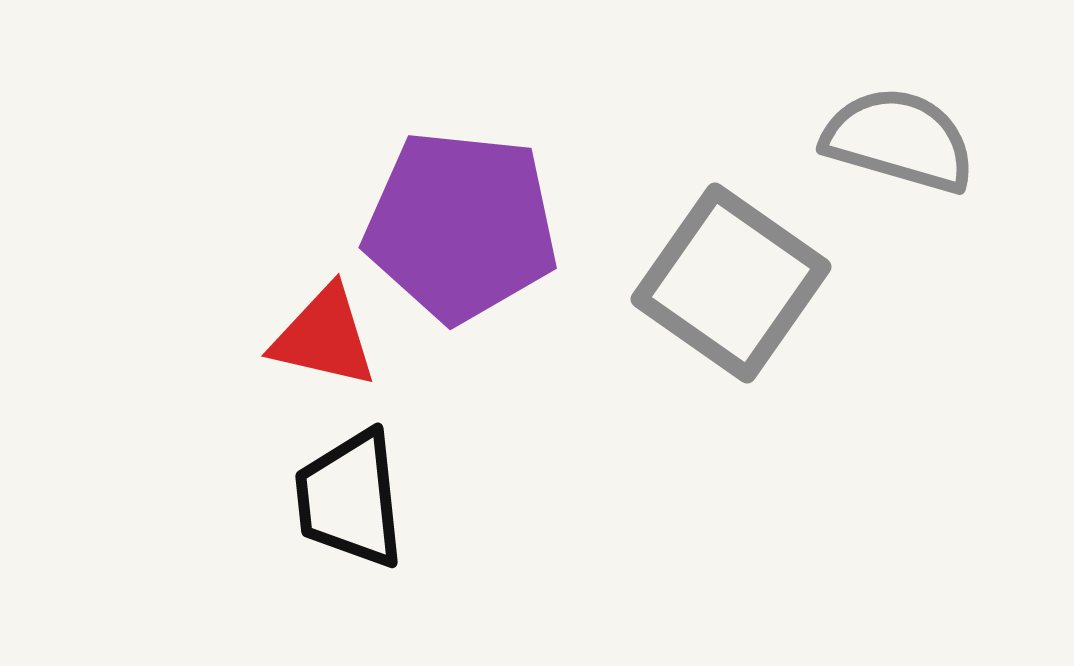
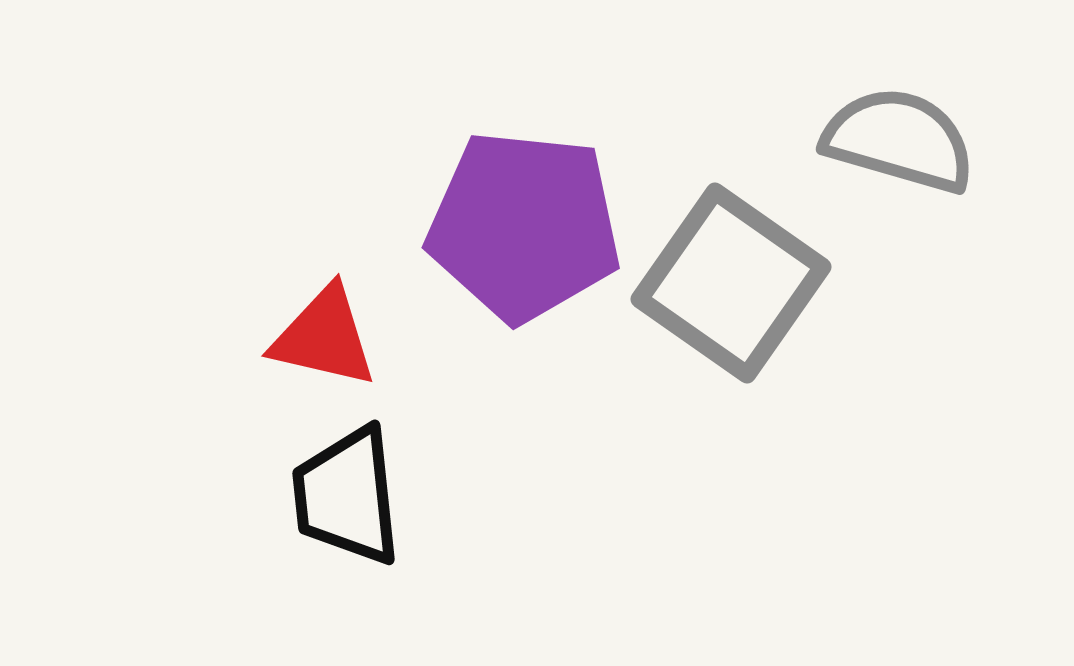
purple pentagon: moved 63 px right
black trapezoid: moved 3 px left, 3 px up
